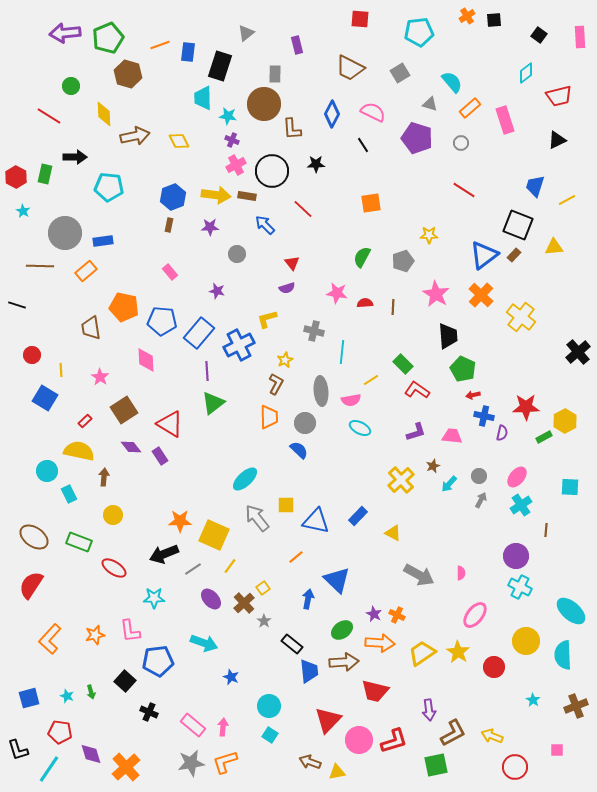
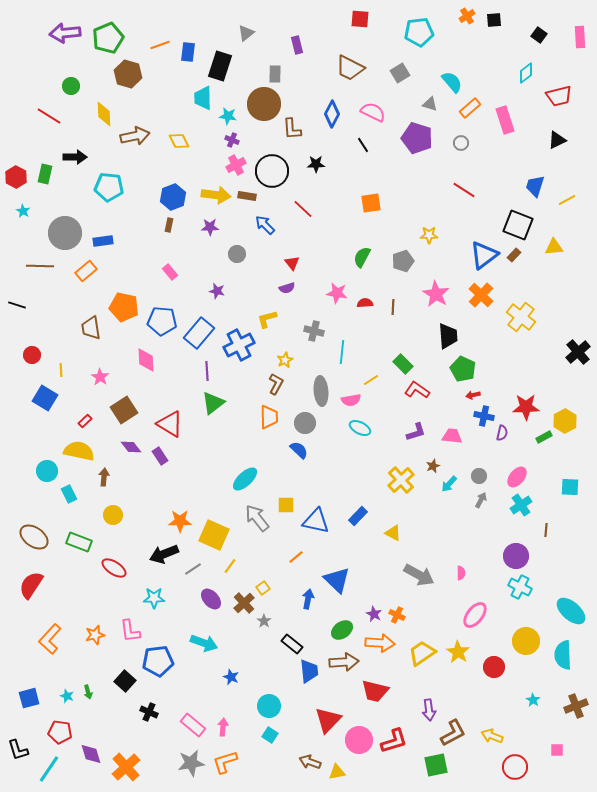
green arrow at (91, 692): moved 3 px left
